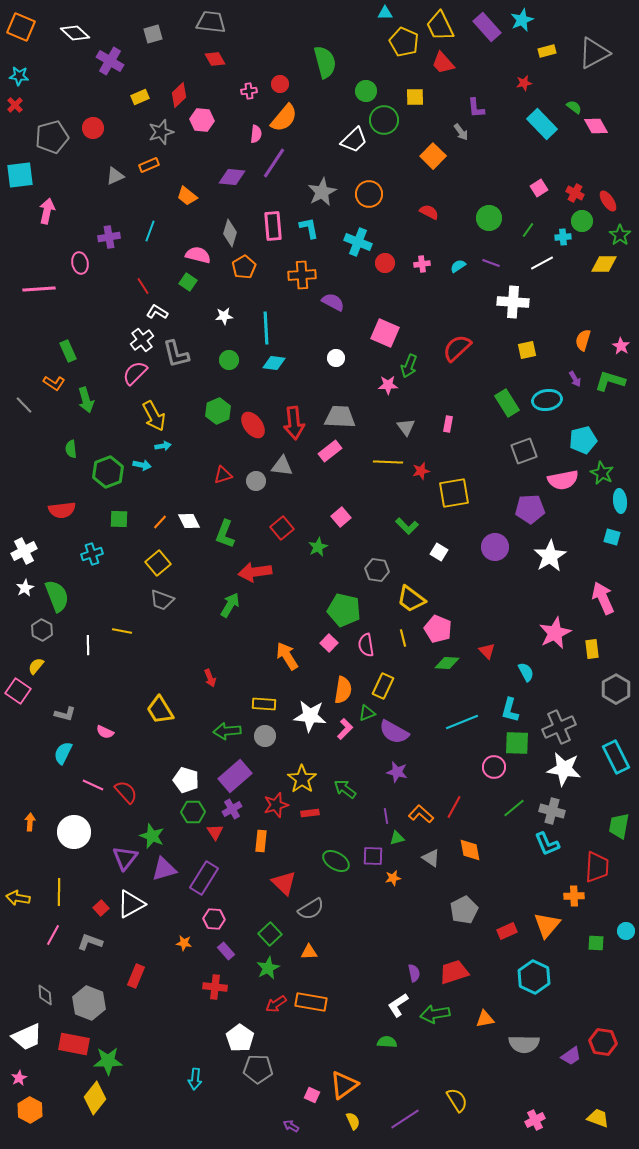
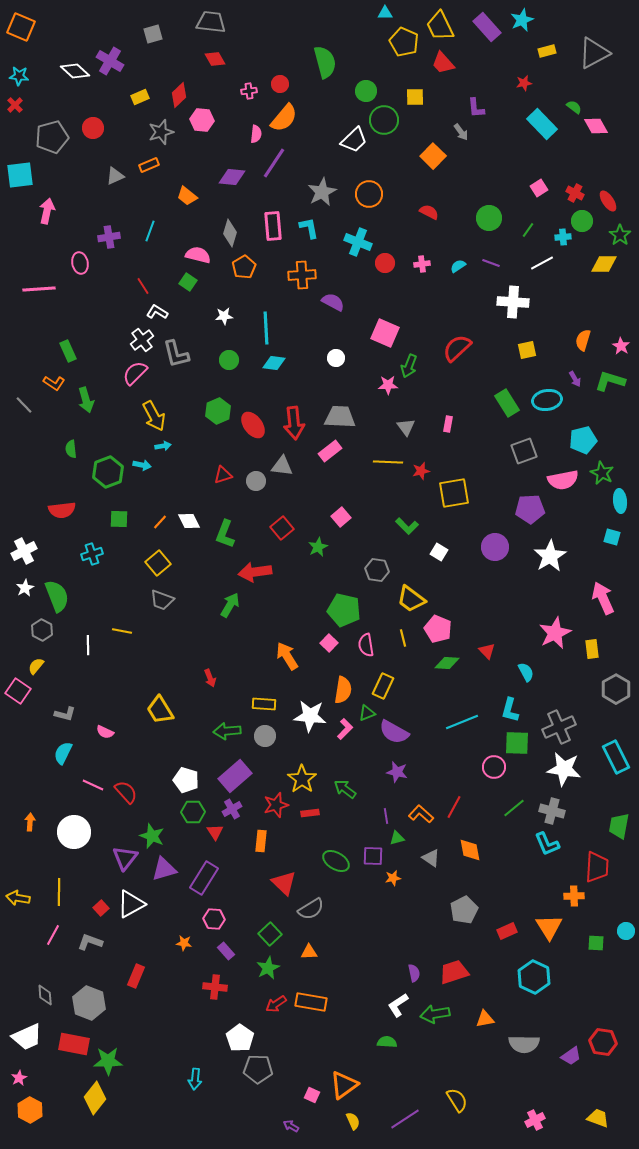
white diamond at (75, 33): moved 38 px down
orange triangle at (547, 925): moved 2 px right, 2 px down; rotated 12 degrees counterclockwise
